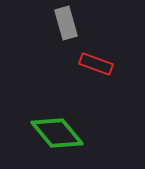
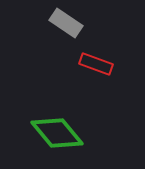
gray rectangle: rotated 40 degrees counterclockwise
